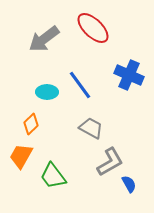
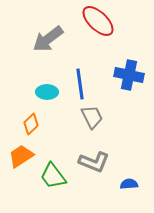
red ellipse: moved 5 px right, 7 px up
gray arrow: moved 4 px right
blue cross: rotated 12 degrees counterclockwise
blue line: moved 1 px up; rotated 28 degrees clockwise
gray trapezoid: moved 1 px right, 11 px up; rotated 35 degrees clockwise
orange trapezoid: rotated 28 degrees clockwise
gray L-shape: moved 16 px left; rotated 52 degrees clockwise
blue semicircle: rotated 66 degrees counterclockwise
